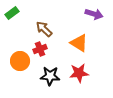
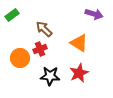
green rectangle: moved 2 px down
orange circle: moved 3 px up
red star: rotated 18 degrees counterclockwise
